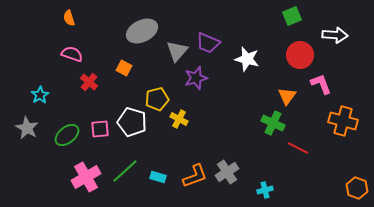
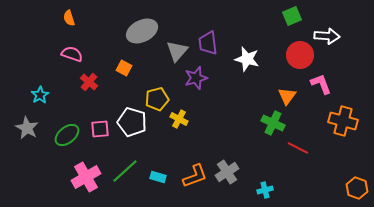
white arrow: moved 8 px left, 1 px down
purple trapezoid: rotated 60 degrees clockwise
